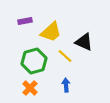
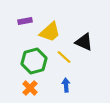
yellow trapezoid: moved 1 px left
yellow line: moved 1 px left, 1 px down
